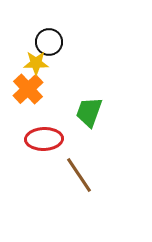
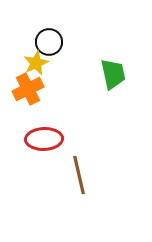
yellow star: rotated 25 degrees counterclockwise
orange cross: rotated 16 degrees clockwise
green trapezoid: moved 24 px right, 38 px up; rotated 148 degrees clockwise
brown line: rotated 21 degrees clockwise
